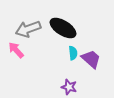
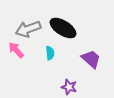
cyan semicircle: moved 23 px left
